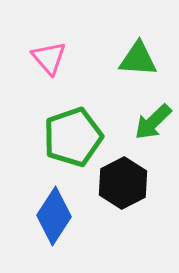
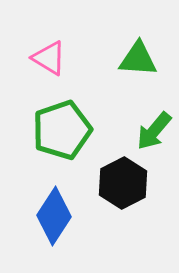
pink triangle: rotated 18 degrees counterclockwise
green arrow: moved 1 px right, 9 px down; rotated 6 degrees counterclockwise
green pentagon: moved 11 px left, 7 px up
